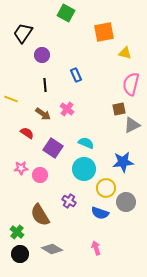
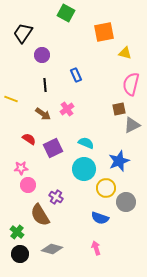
pink cross: rotated 16 degrees clockwise
red semicircle: moved 2 px right, 6 px down
purple square: rotated 30 degrees clockwise
blue star: moved 4 px left, 1 px up; rotated 15 degrees counterclockwise
pink circle: moved 12 px left, 10 px down
purple cross: moved 13 px left, 4 px up
blue semicircle: moved 5 px down
gray diamond: rotated 15 degrees counterclockwise
